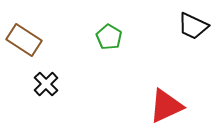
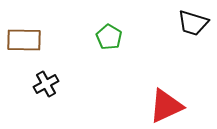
black trapezoid: moved 3 px up; rotated 8 degrees counterclockwise
brown rectangle: rotated 32 degrees counterclockwise
black cross: rotated 15 degrees clockwise
